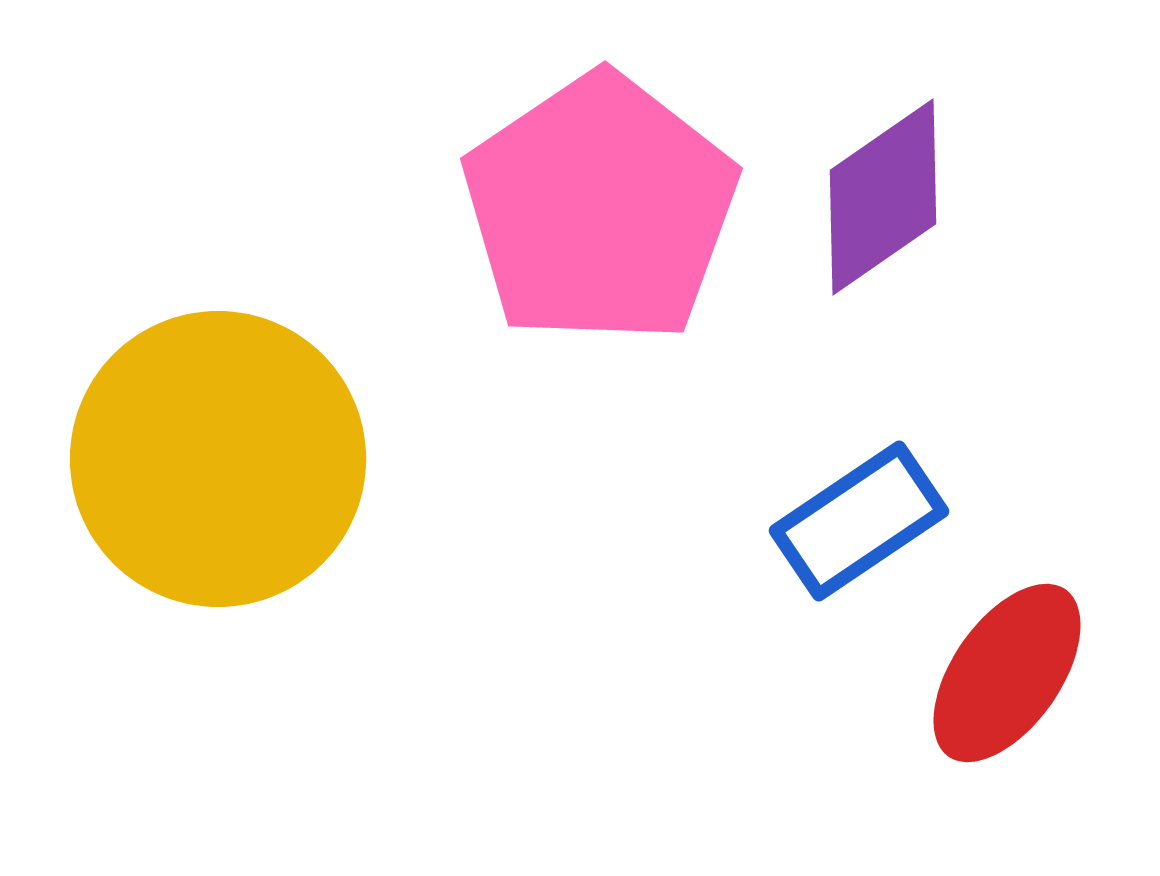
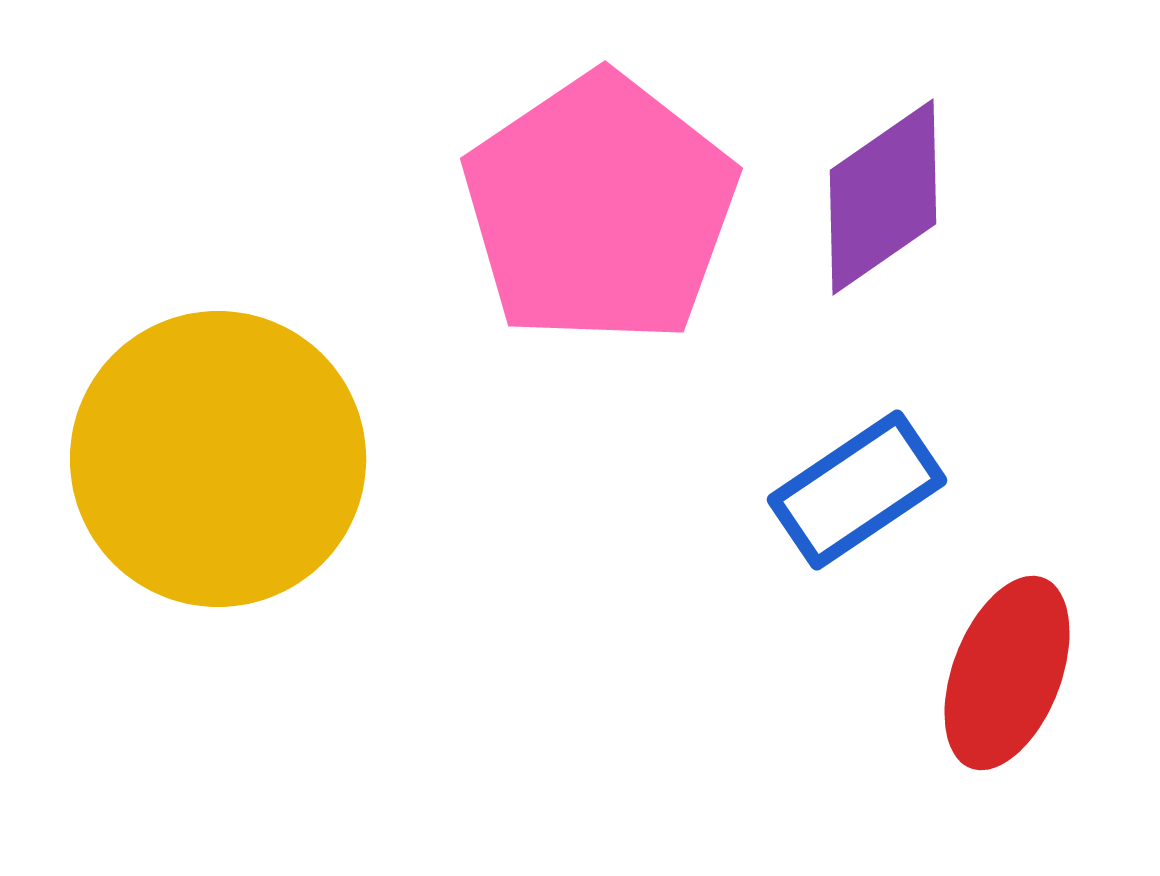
blue rectangle: moved 2 px left, 31 px up
red ellipse: rotated 14 degrees counterclockwise
